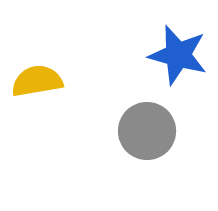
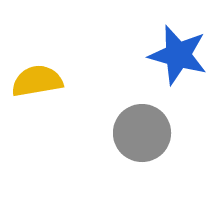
gray circle: moved 5 px left, 2 px down
